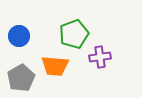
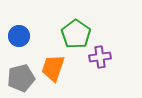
green pentagon: moved 2 px right; rotated 16 degrees counterclockwise
orange trapezoid: moved 2 px left, 2 px down; rotated 104 degrees clockwise
gray pentagon: rotated 16 degrees clockwise
